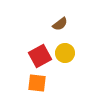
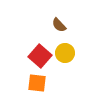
brown semicircle: moved 1 px left, 1 px down; rotated 84 degrees clockwise
red square: rotated 20 degrees counterclockwise
